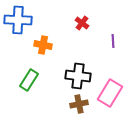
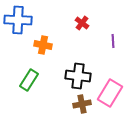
brown cross: moved 3 px right
